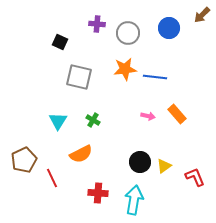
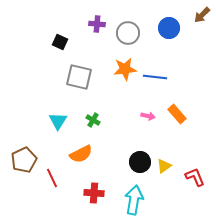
red cross: moved 4 px left
